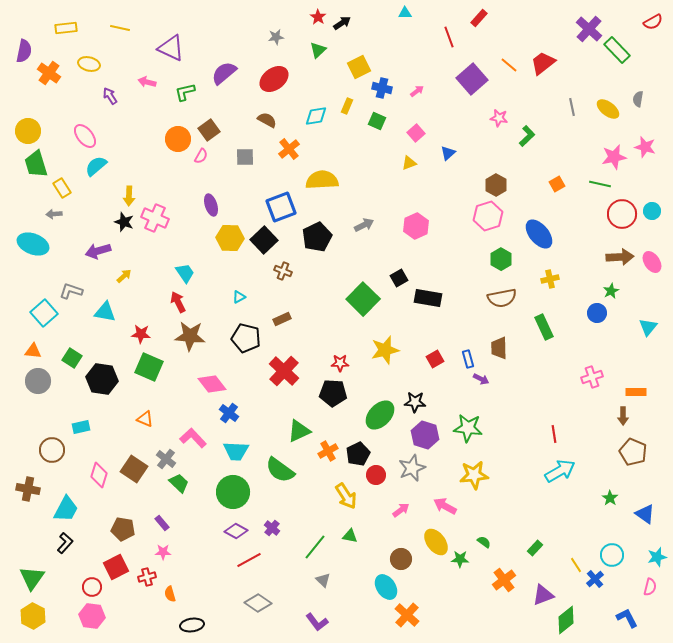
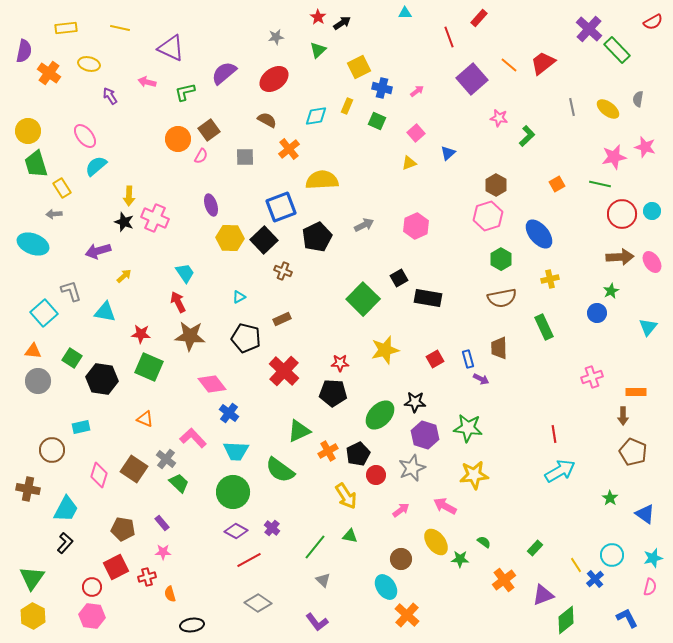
gray L-shape at (71, 291): rotated 55 degrees clockwise
cyan star at (657, 557): moved 4 px left, 1 px down
